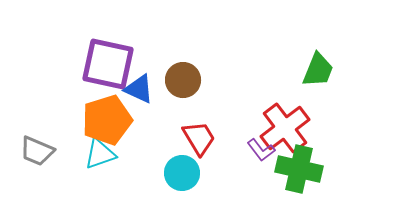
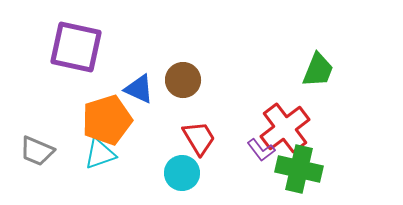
purple square: moved 32 px left, 17 px up
